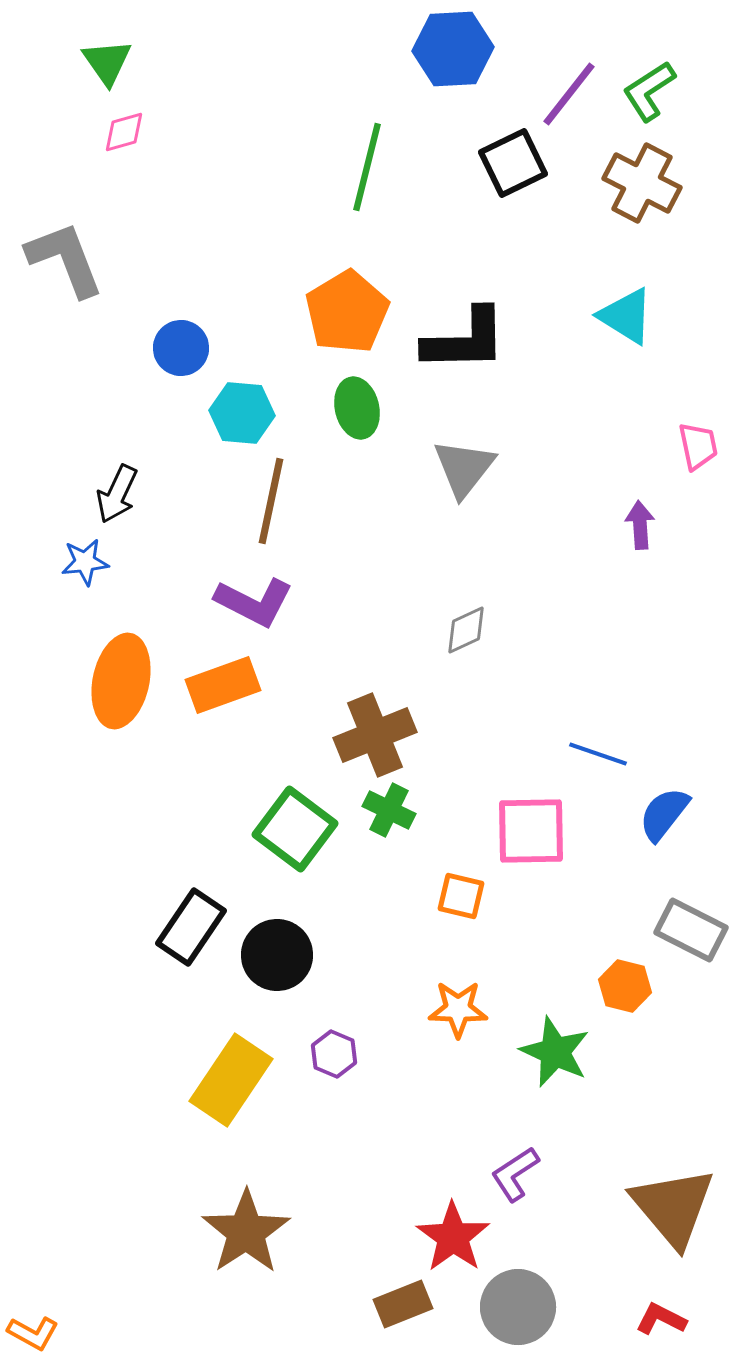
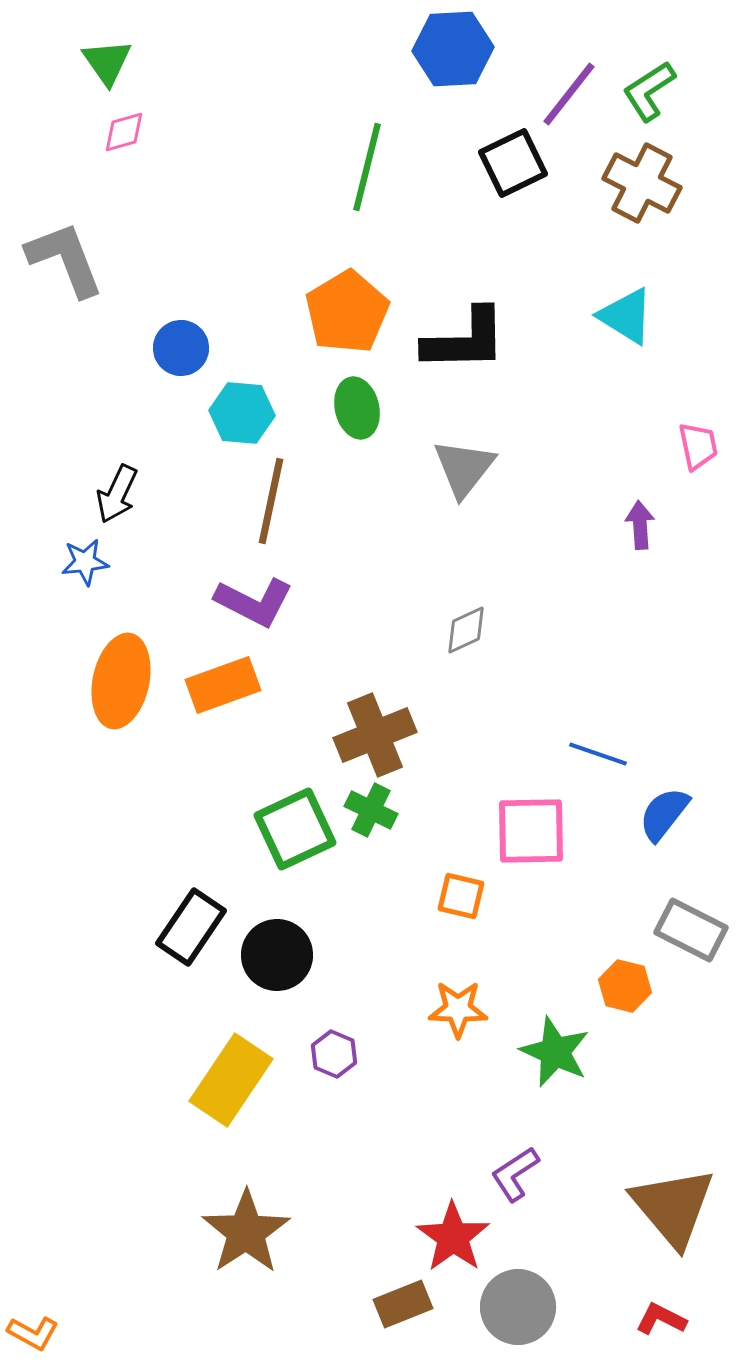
green cross at (389, 810): moved 18 px left
green square at (295, 829): rotated 28 degrees clockwise
